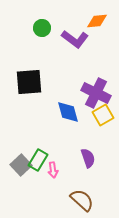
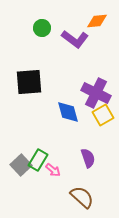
pink arrow: rotated 42 degrees counterclockwise
brown semicircle: moved 3 px up
